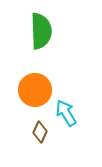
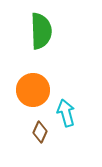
orange circle: moved 2 px left
cyan arrow: rotated 16 degrees clockwise
